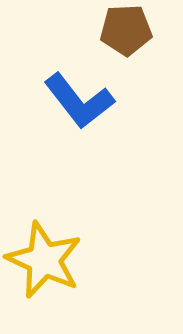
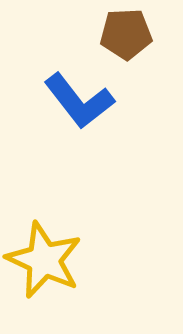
brown pentagon: moved 4 px down
